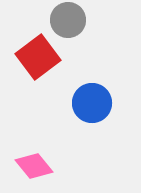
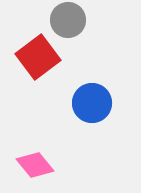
pink diamond: moved 1 px right, 1 px up
